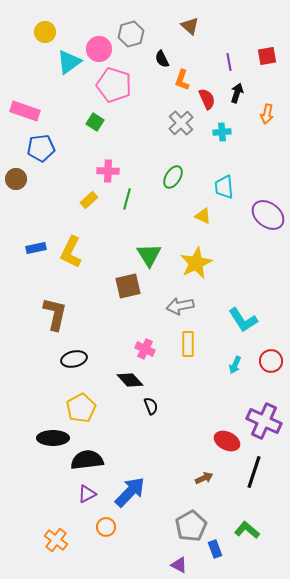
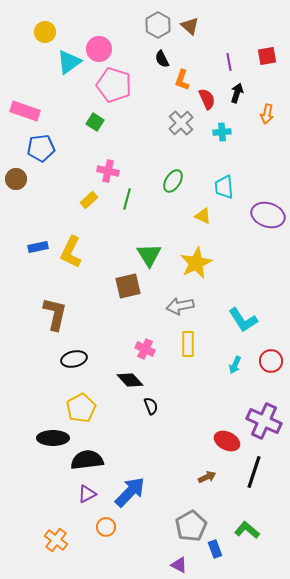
gray hexagon at (131, 34): moved 27 px right, 9 px up; rotated 15 degrees counterclockwise
pink cross at (108, 171): rotated 10 degrees clockwise
green ellipse at (173, 177): moved 4 px down
purple ellipse at (268, 215): rotated 20 degrees counterclockwise
blue rectangle at (36, 248): moved 2 px right, 1 px up
brown arrow at (204, 478): moved 3 px right, 1 px up
